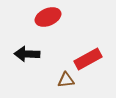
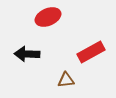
red rectangle: moved 3 px right, 7 px up
